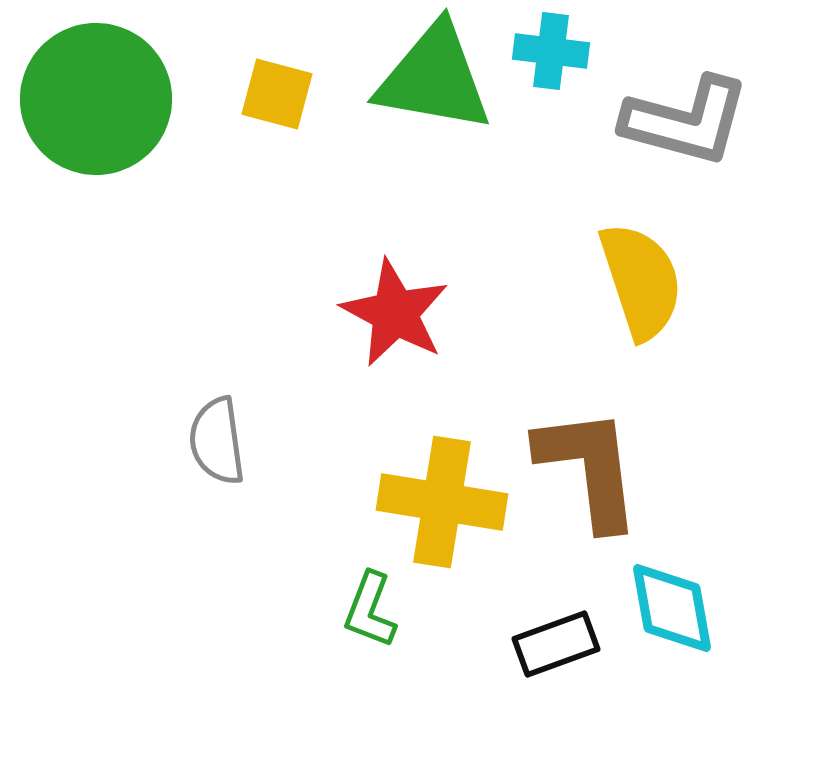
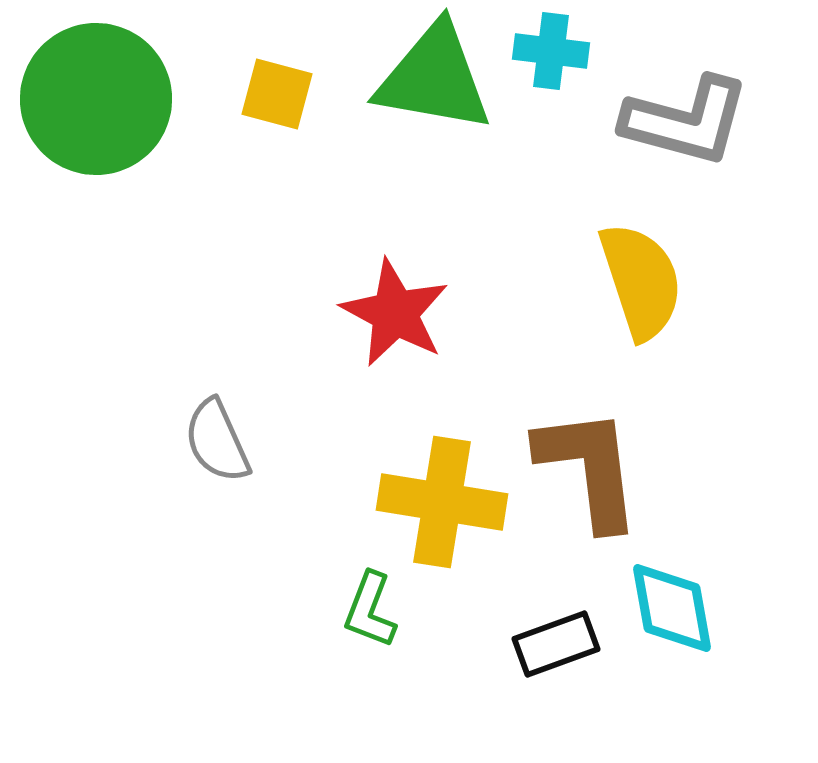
gray semicircle: rotated 16 degrees counterclockwise
